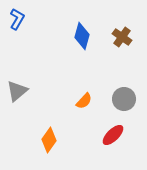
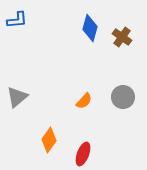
blue L-shape: moved 1 px down; rotated 55 degrees clockwise
blue diamond: moved 8 px right, 8 px up
gray triangle: moved 6 px down
gray circle: moved 1 px left, 2 px up
red ellipse: moved 30 px left, 19 px down; rotated 25 degrees counterclockwise
